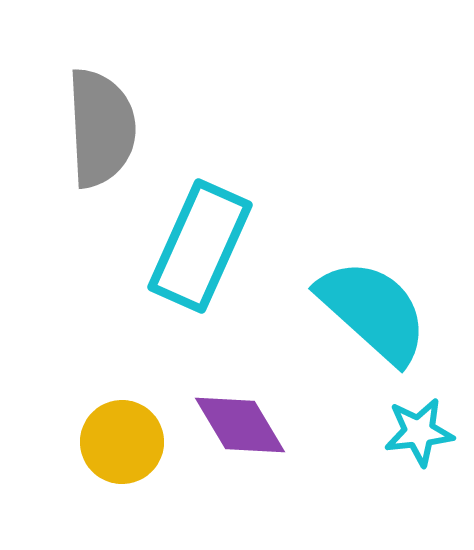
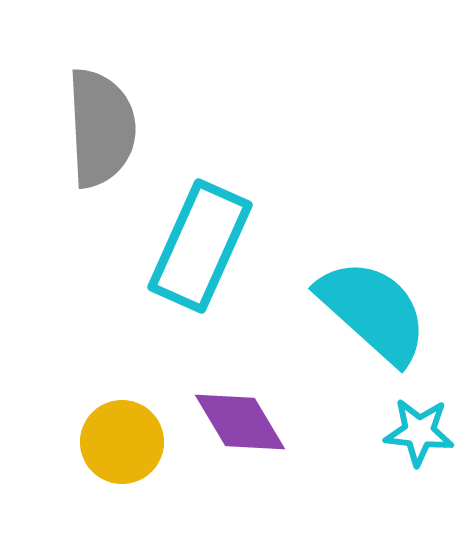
purple diamond: moved 3 px up
cyan star: rotated 12 degrees clockwise
